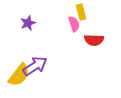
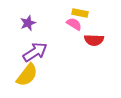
yellow rectangle: moved 1 px left, 1 px down; rotated 63 degrees counterclockwise
pink semicircle: rotated 42 degrees counterclockwise
purple arrow: moved 14 px up
yellow semicircle: moved 8 px right
